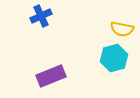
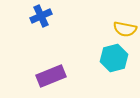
yellow semicircle: moved 3 px right
